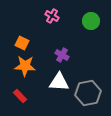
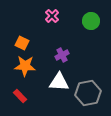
pink cross: rotated 16 degrees clockwise
purple cross: rotated 32 degrees clockwise
